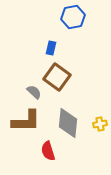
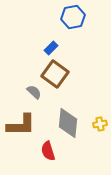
blue rectangle: rotated 32 degrees clockwise
brown square: moved 2 px left, 3 px up
brown L-shape: moved 5 px left, 4 px down
